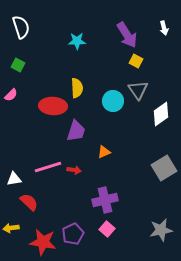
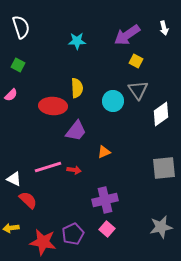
purple arrow: rotated 88 degrees clockwise
purple trapezoid: rotated 20 degrees clockwise
gray square: rotated 25 degrees clockwise
white triangle: rotated 35 degrees clockwise
red semicircle: moved 1 px left, 2 px up
gray star: moved 3 px up
